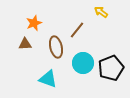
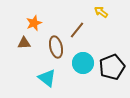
brown triangle: moved 1 px left, 1 px up
black pentagon: moved 1 px right, 1 px up
cyan triangle: moved 1 px left, 1 px up; rotated 18 degrees clockwise
